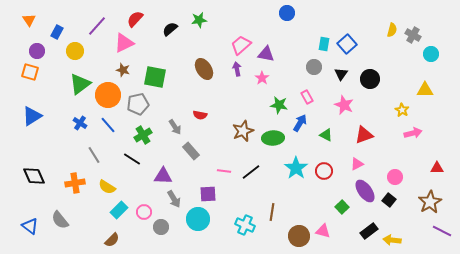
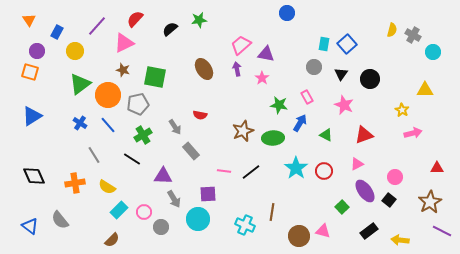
cyan circle at (431, 54): moved 2 px right, 2 px up
yellow arrow at (392, 240): moved 8 px right
